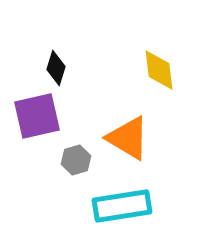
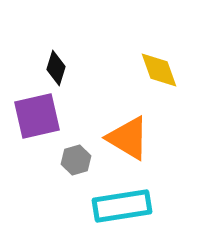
yellow diamond: rotated 12 degrees counterclockwise
